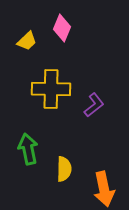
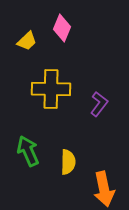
purple L-shape: moved 5 px right, 1 px up; rotated 15 degrees counterclockwise
green arrow: moved 2 px down; rotated 12 degrees counterclockwise
yellow semicircle: moved 4 px right, 7 px up
